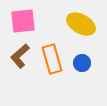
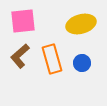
yellow ellipse: rotated 44 degrees counterclockwise
